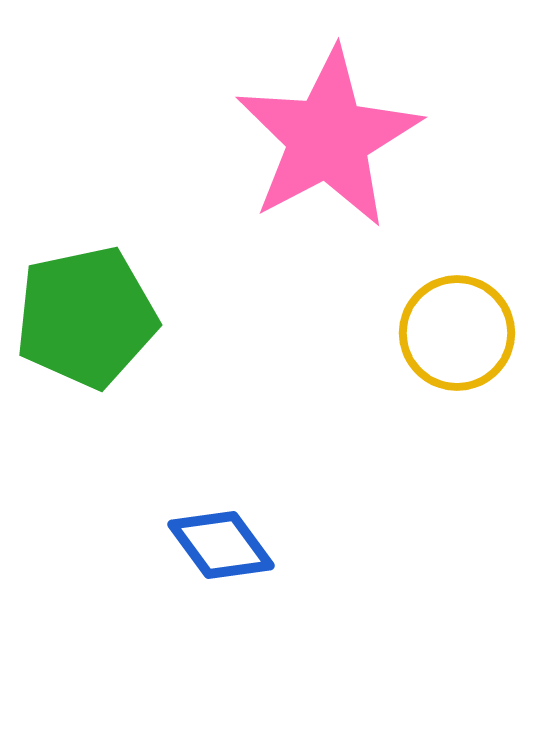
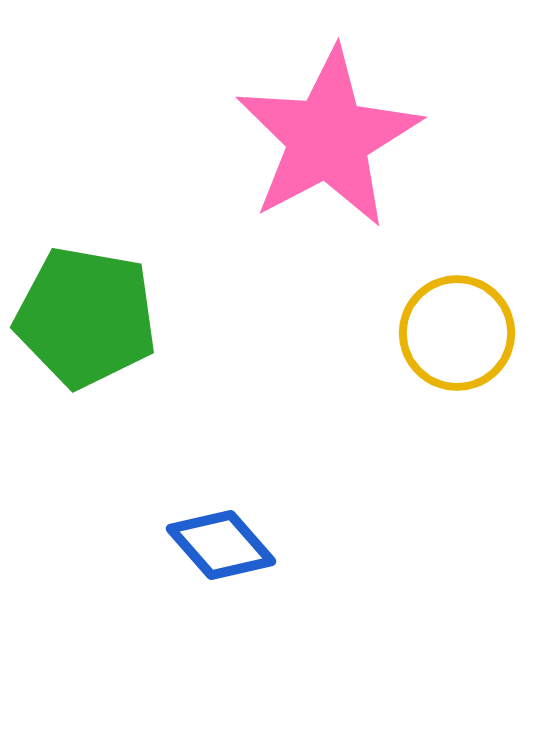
green pentagon: rotated 22 degrees clockwise
blue diamond: rotated 5 degrees counterclockwise
